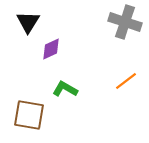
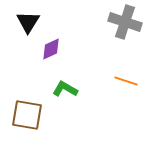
orange line: rotated 55 degrees clockwise
brown square: moved 2 px left
